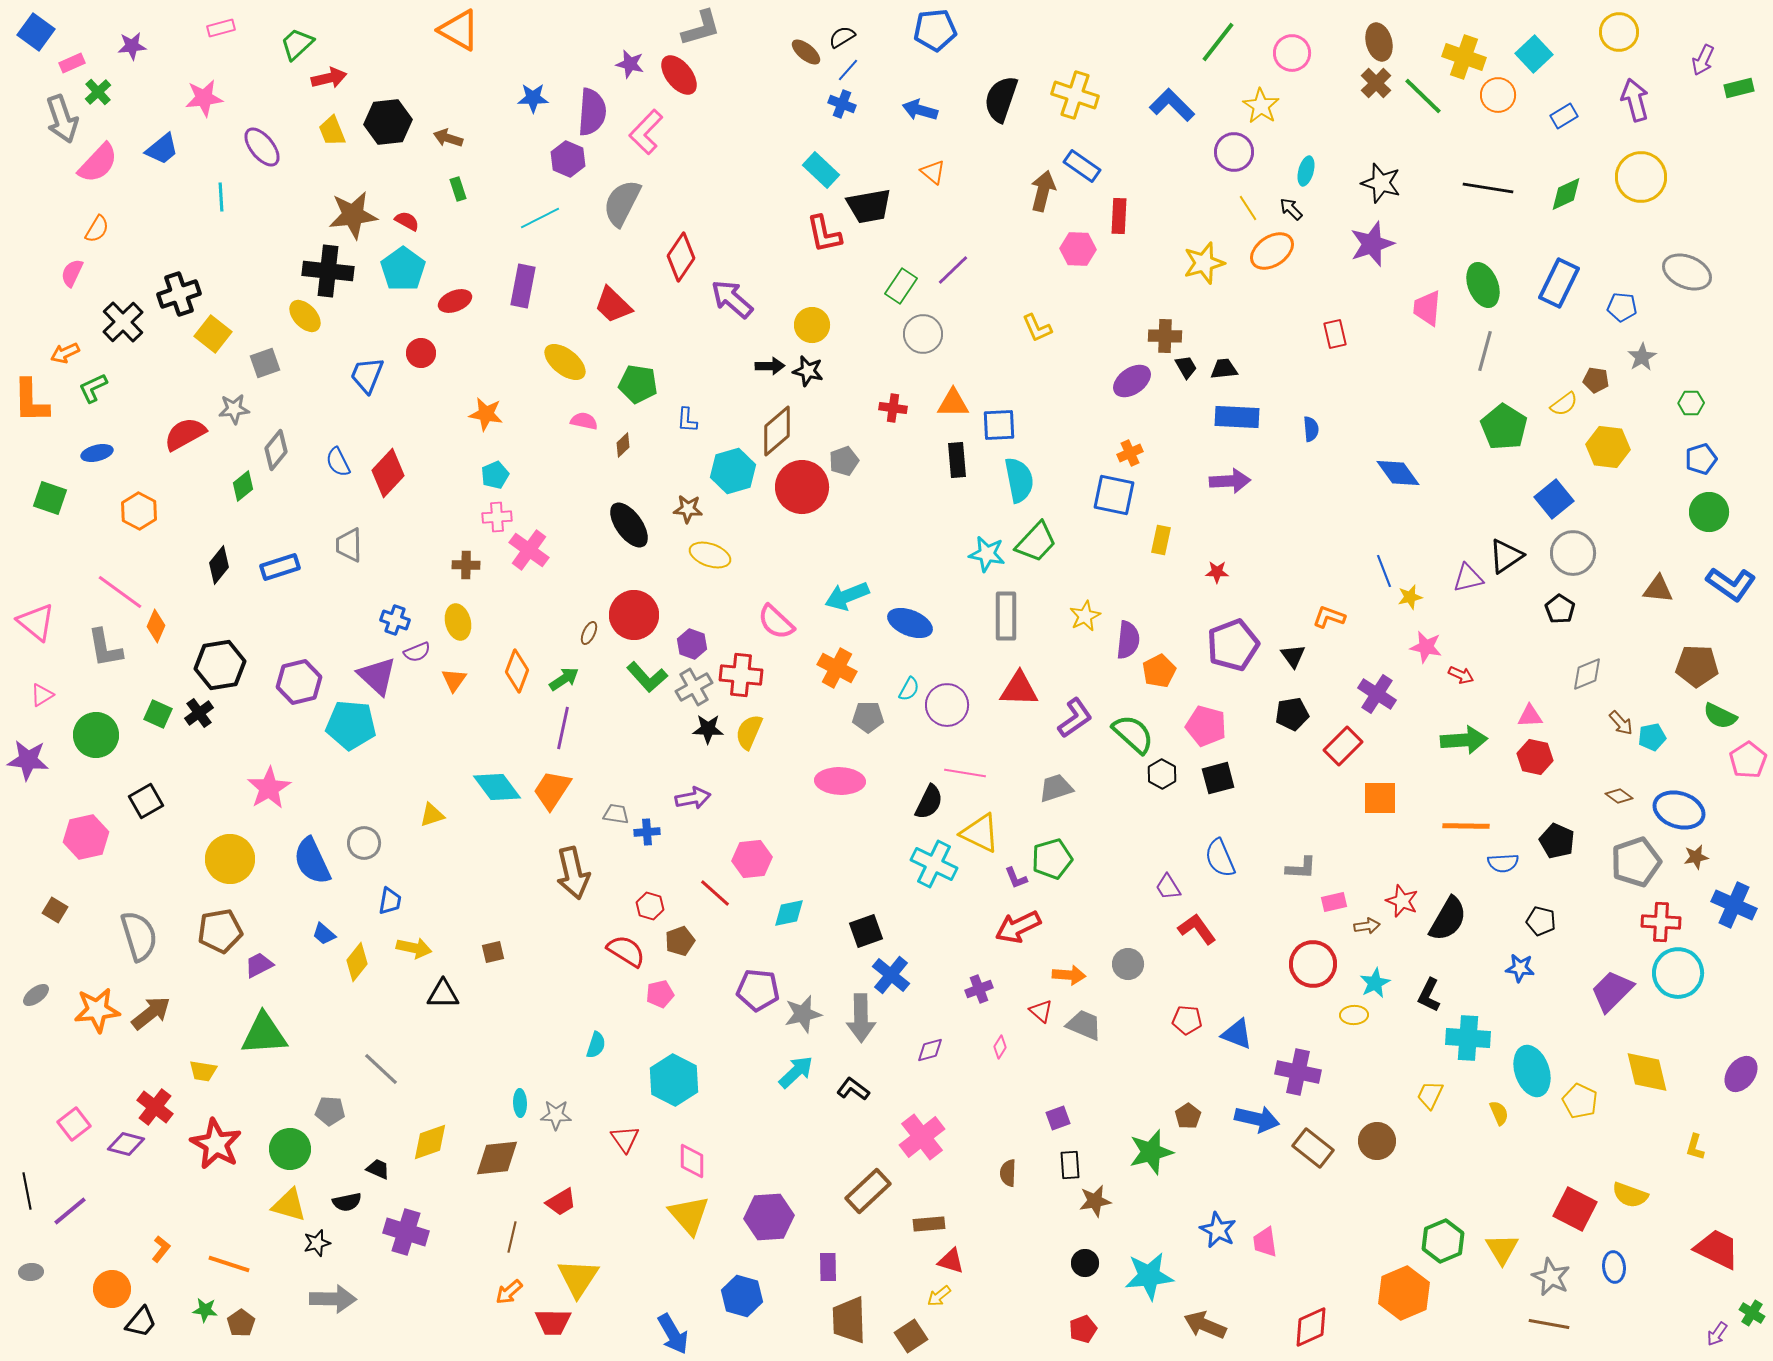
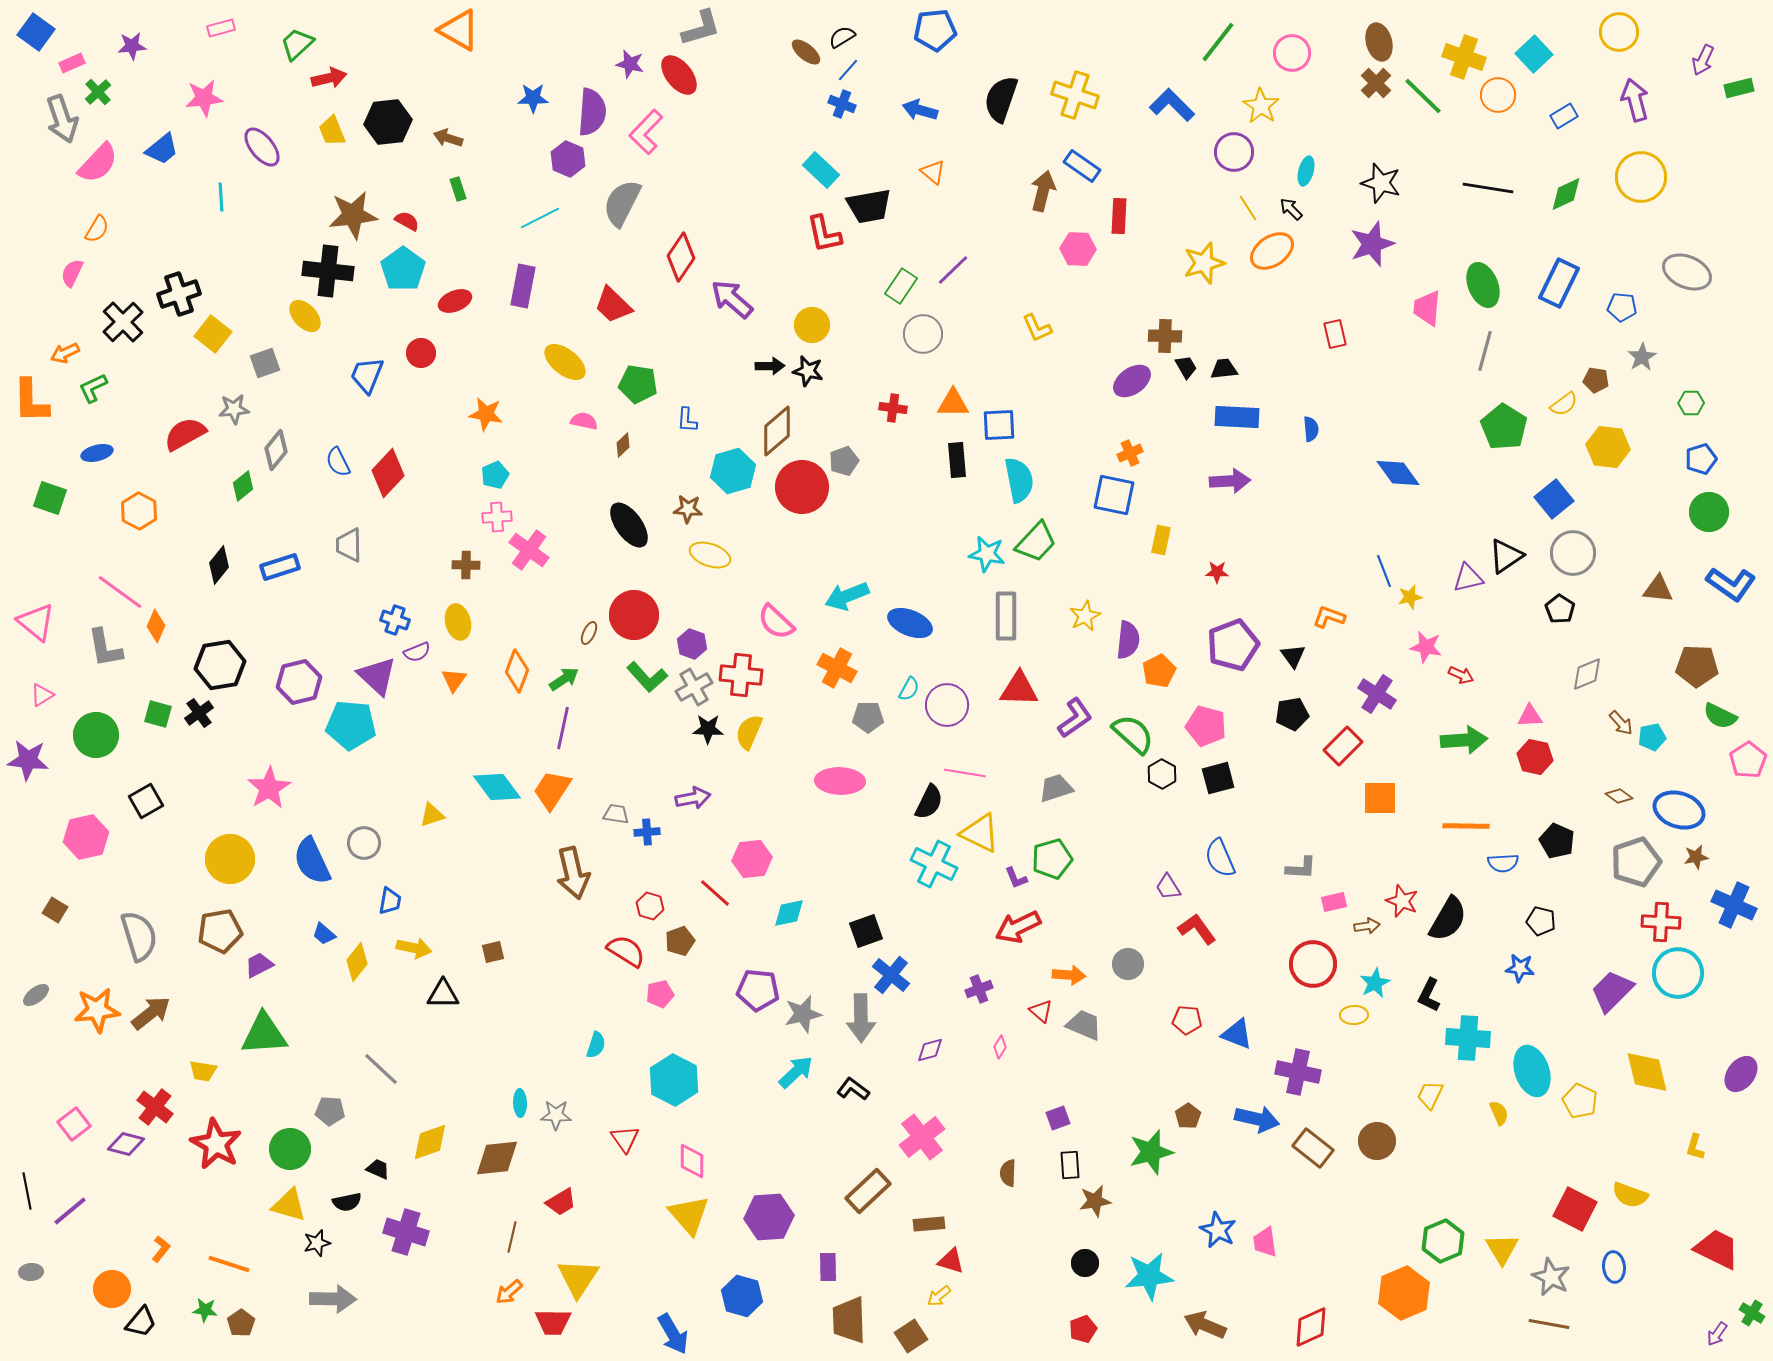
green square at (158, 714): rotated 8 degrees counterclockwise
